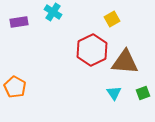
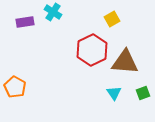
purple rectangle: moved 6 px right
